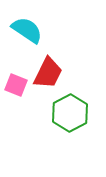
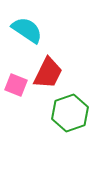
green hexagon: rotated 9 degrees clockwise
